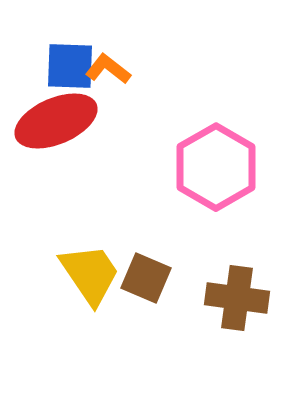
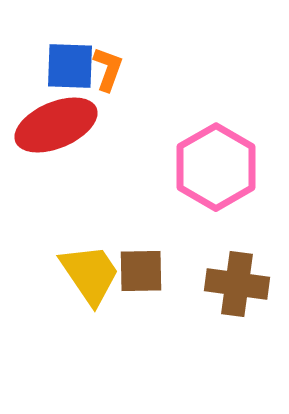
orange L-shape: rotated 72 degrees clockwise
red ellipse: moved 4 px down
brown square: moved 5 px left, 7 px up; rotated 24 degrees counterclockwise
brown cross: moved 14 px up
